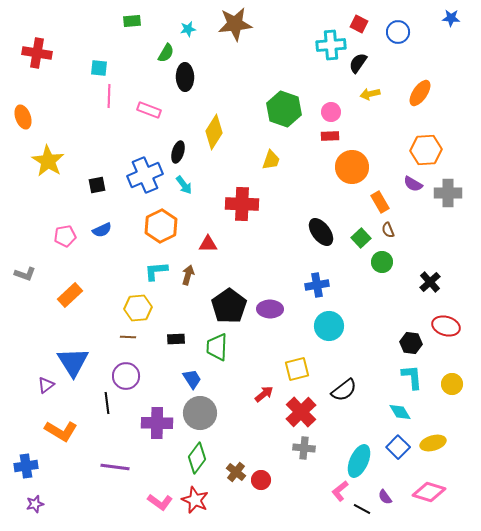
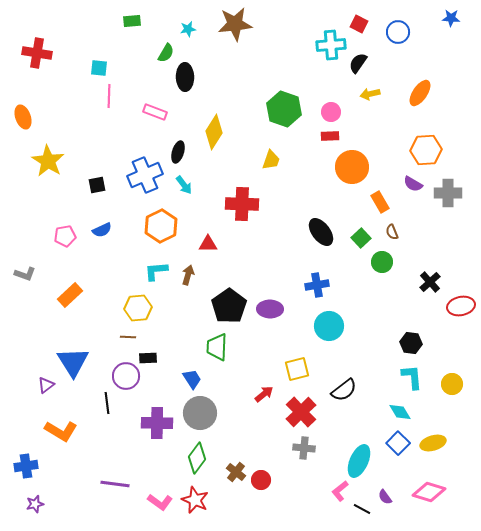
pink rectangle at (149, 110): moved 6 px right, 2 px down
brown semicircle at (388, 230): moved 4 px right, 2 px down
red ellipse at (446, 326): moved 15 px right, 20 px up; rotated 28 degrees counterclockwise
black rectangle at (176, 339): moved 28 px left, 19 px down
blue square at (398, 447): moved 4 px up
purple line at (115, 467): moved 17 px down
